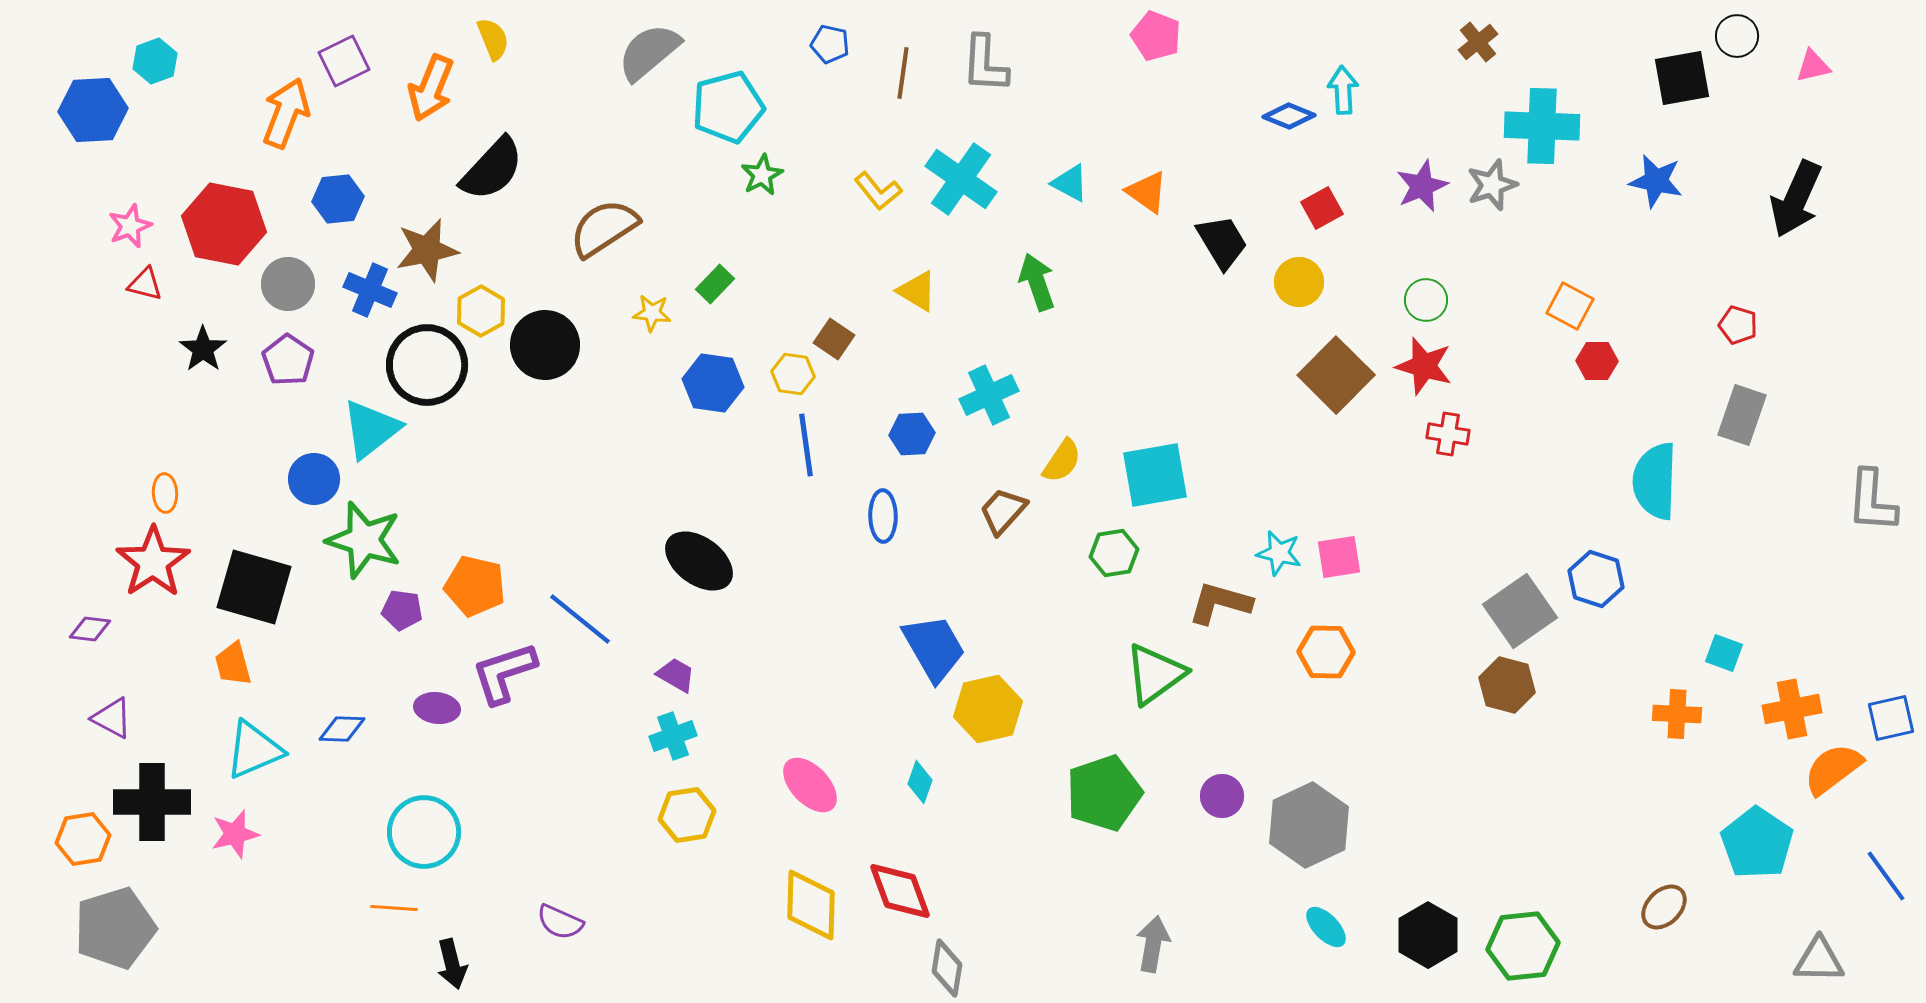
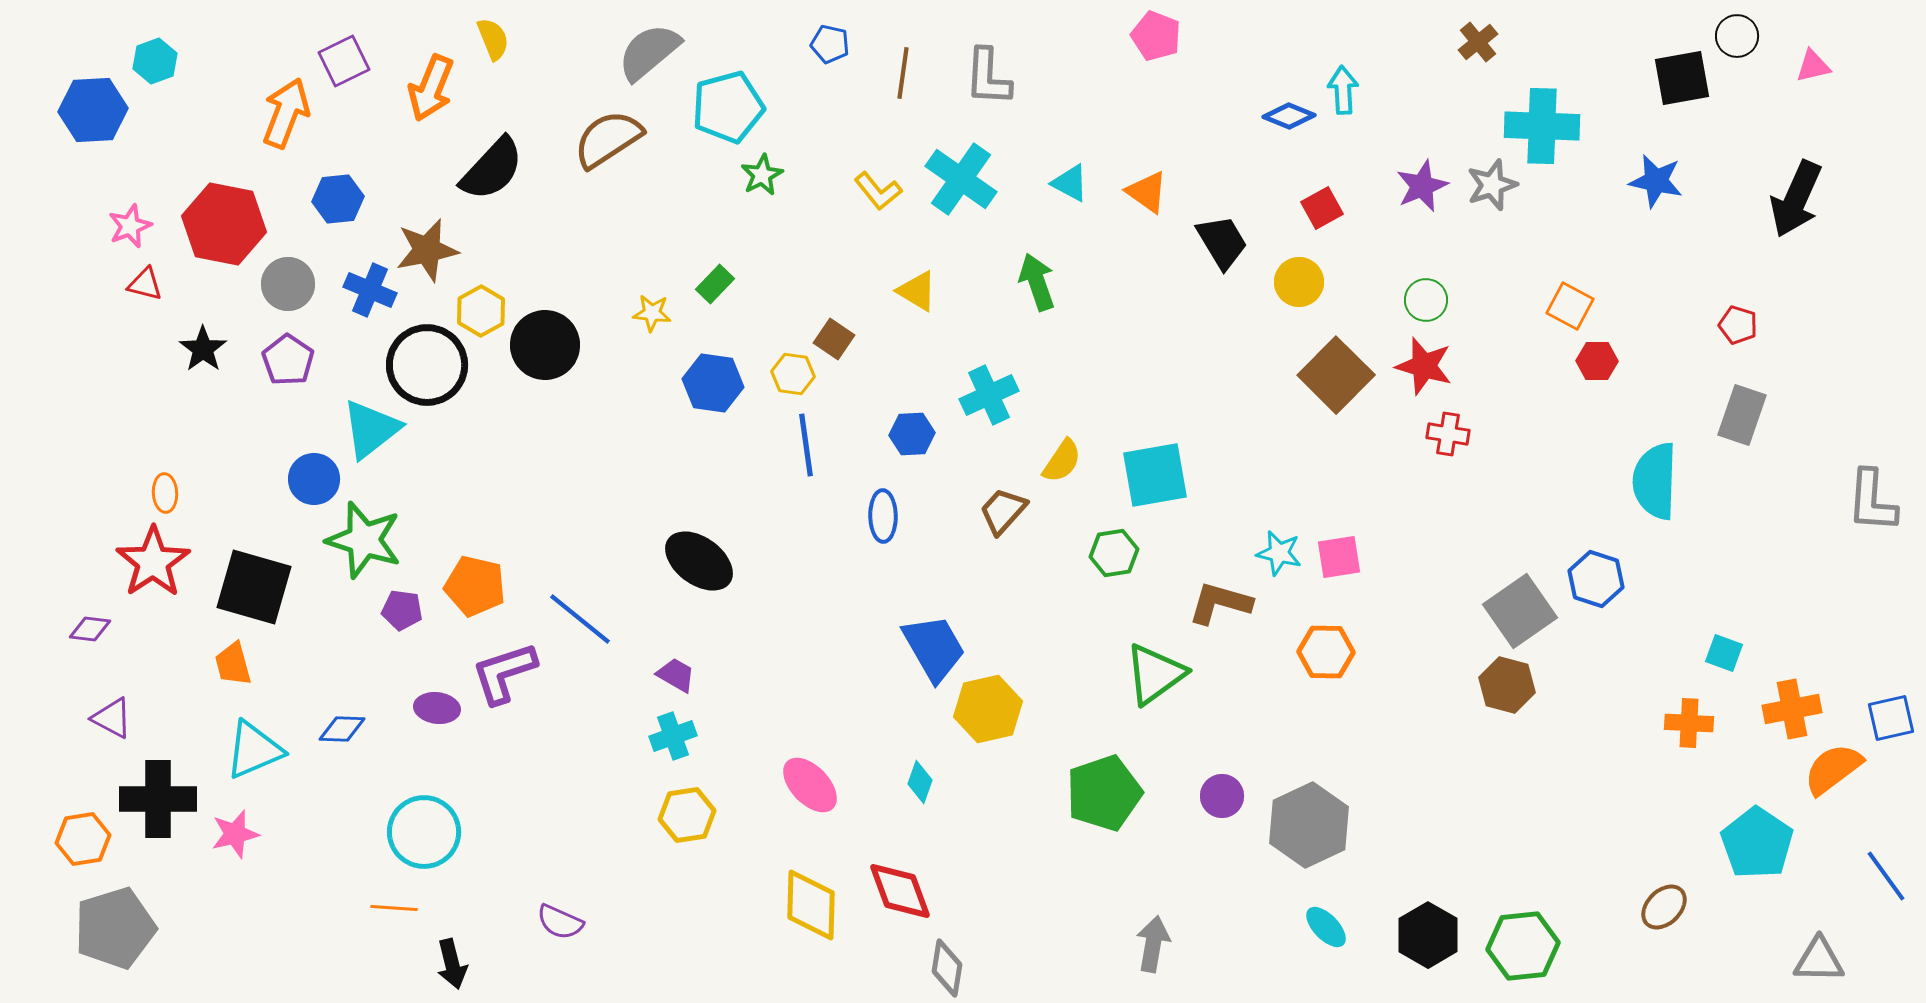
gray L-shape at (985, 64): moved 3 px right, 13 px down
brown semicircle at (604, 228): moved 4 px right, 89 px up
orange cross at (1677, 714): moved 12 px right, 9 px down
black cross at (152, 802): moved 6 px right, 3 px up
